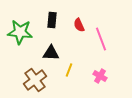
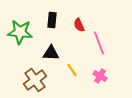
pink line: moved 2 px left, 4 px down
yellow line: moved 3 px right; rotated 56 degrees counterclockwise
